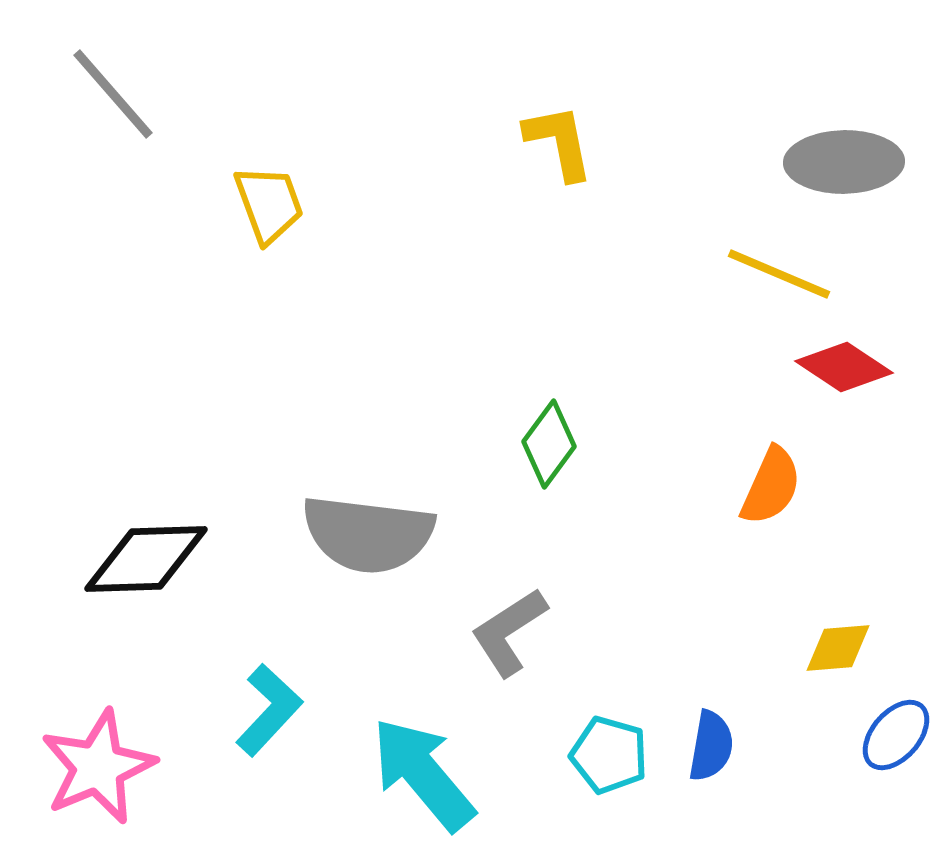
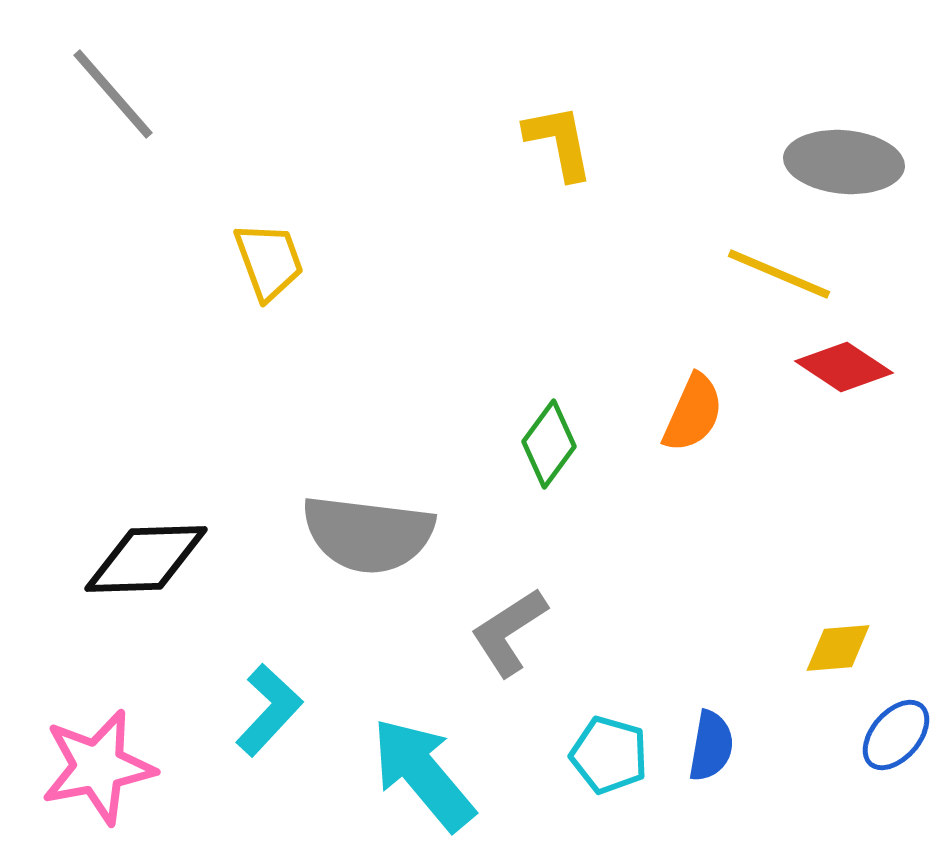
gray ellipse: rotated 6 degrees clockwise
yellow trapezoid: moved 57 px down
orange semicircle: moved 78 px left, 73 px up
pink star: rotated 12 degrees clockwise
